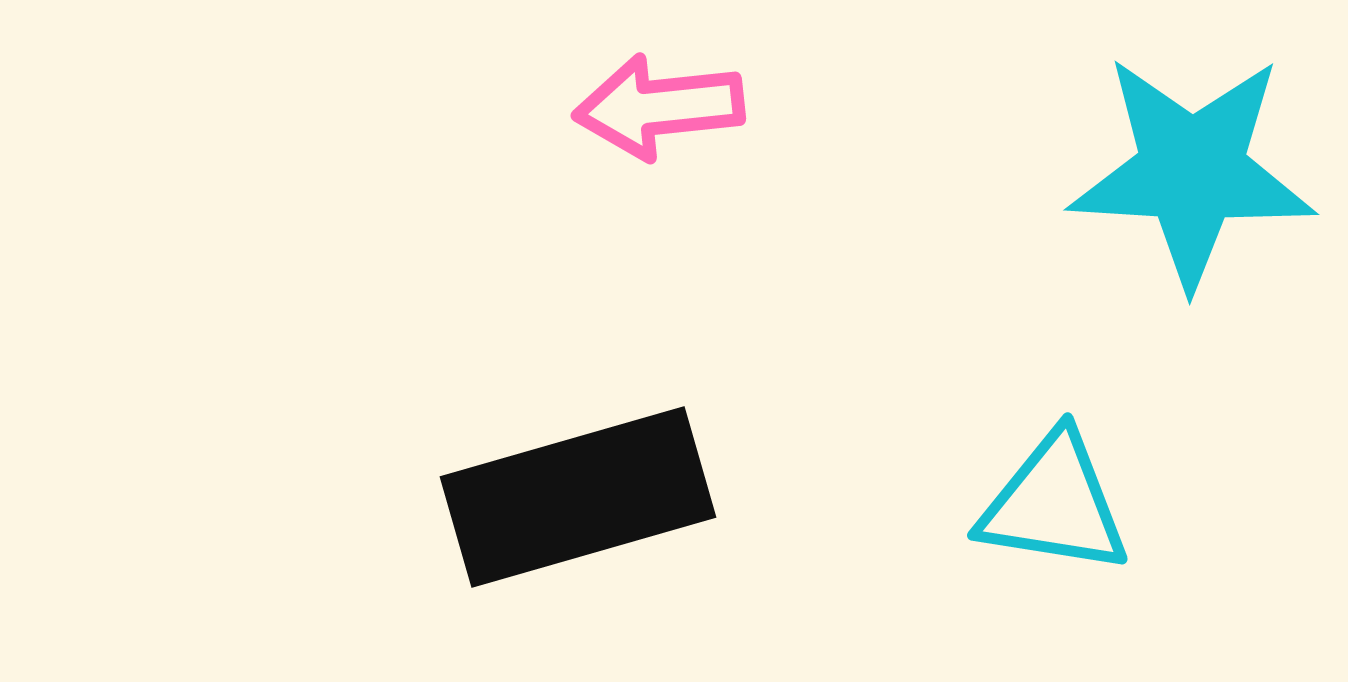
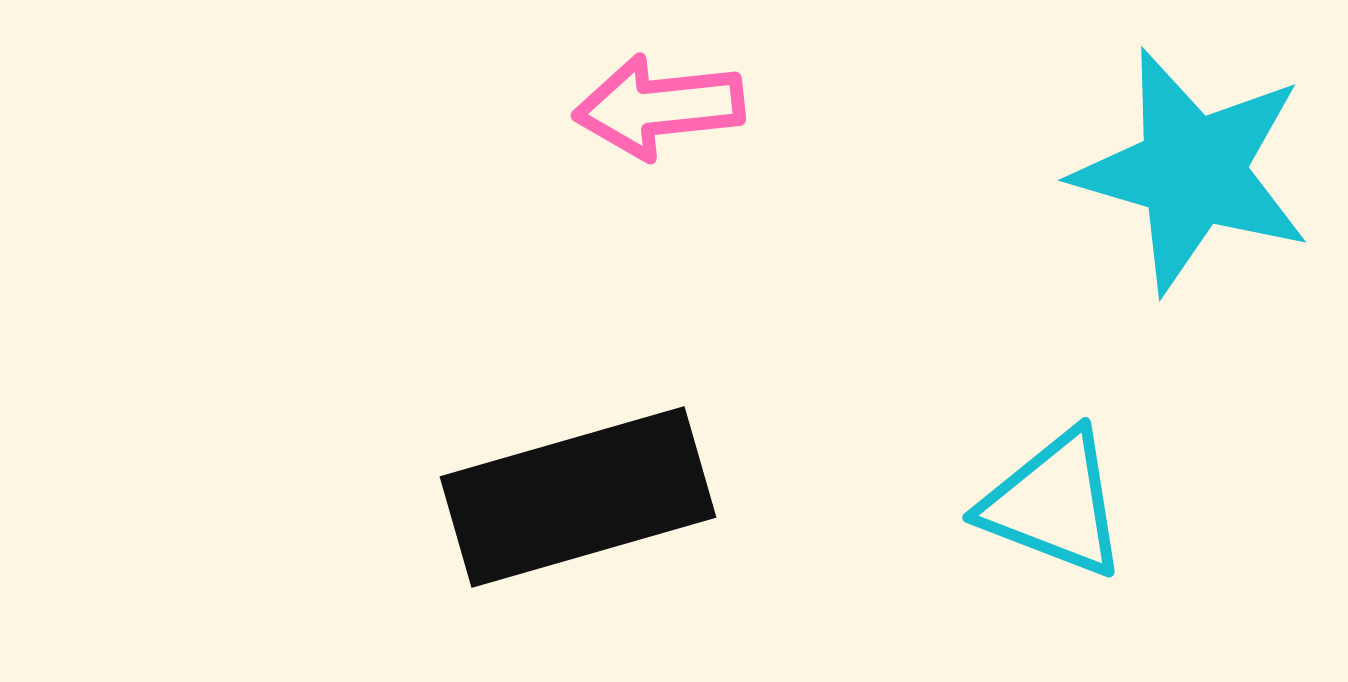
cyan star: rotated 13 degrees clockwise
cyan triangle: rotated 12 degrees clockwise
